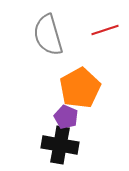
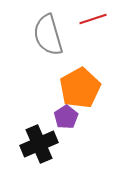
red line: moved 12 px left, 11 px up
purple pentagon: rotated 15 degrees clockwise
black cross: moved 21 px left, 1 px up; rotated 33 degrees counterclockwise
